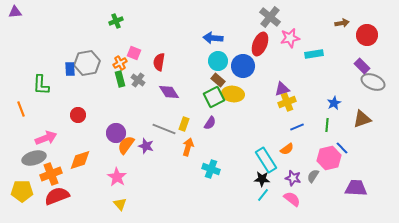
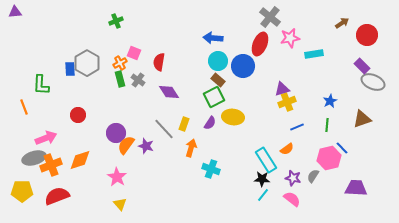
brown arrow at (342, 23): rotated 24 degrees counterclockwise
gray hexagon at (87, 63): rotated 20 degrees counterclockwise
yellow ellipse at (233, 94): moved 23 px down
blue star at (334, 103): moved 4 px left, 2 px up
orange line at (21, 109): moved 3 px right, 2 px up
gray line at (164, 129): rotated 25 degrees clockwise
orange arrow at (188, 147): moved 3 px right, 1 px down
orange cross at (51, 174): moved 9 px up
